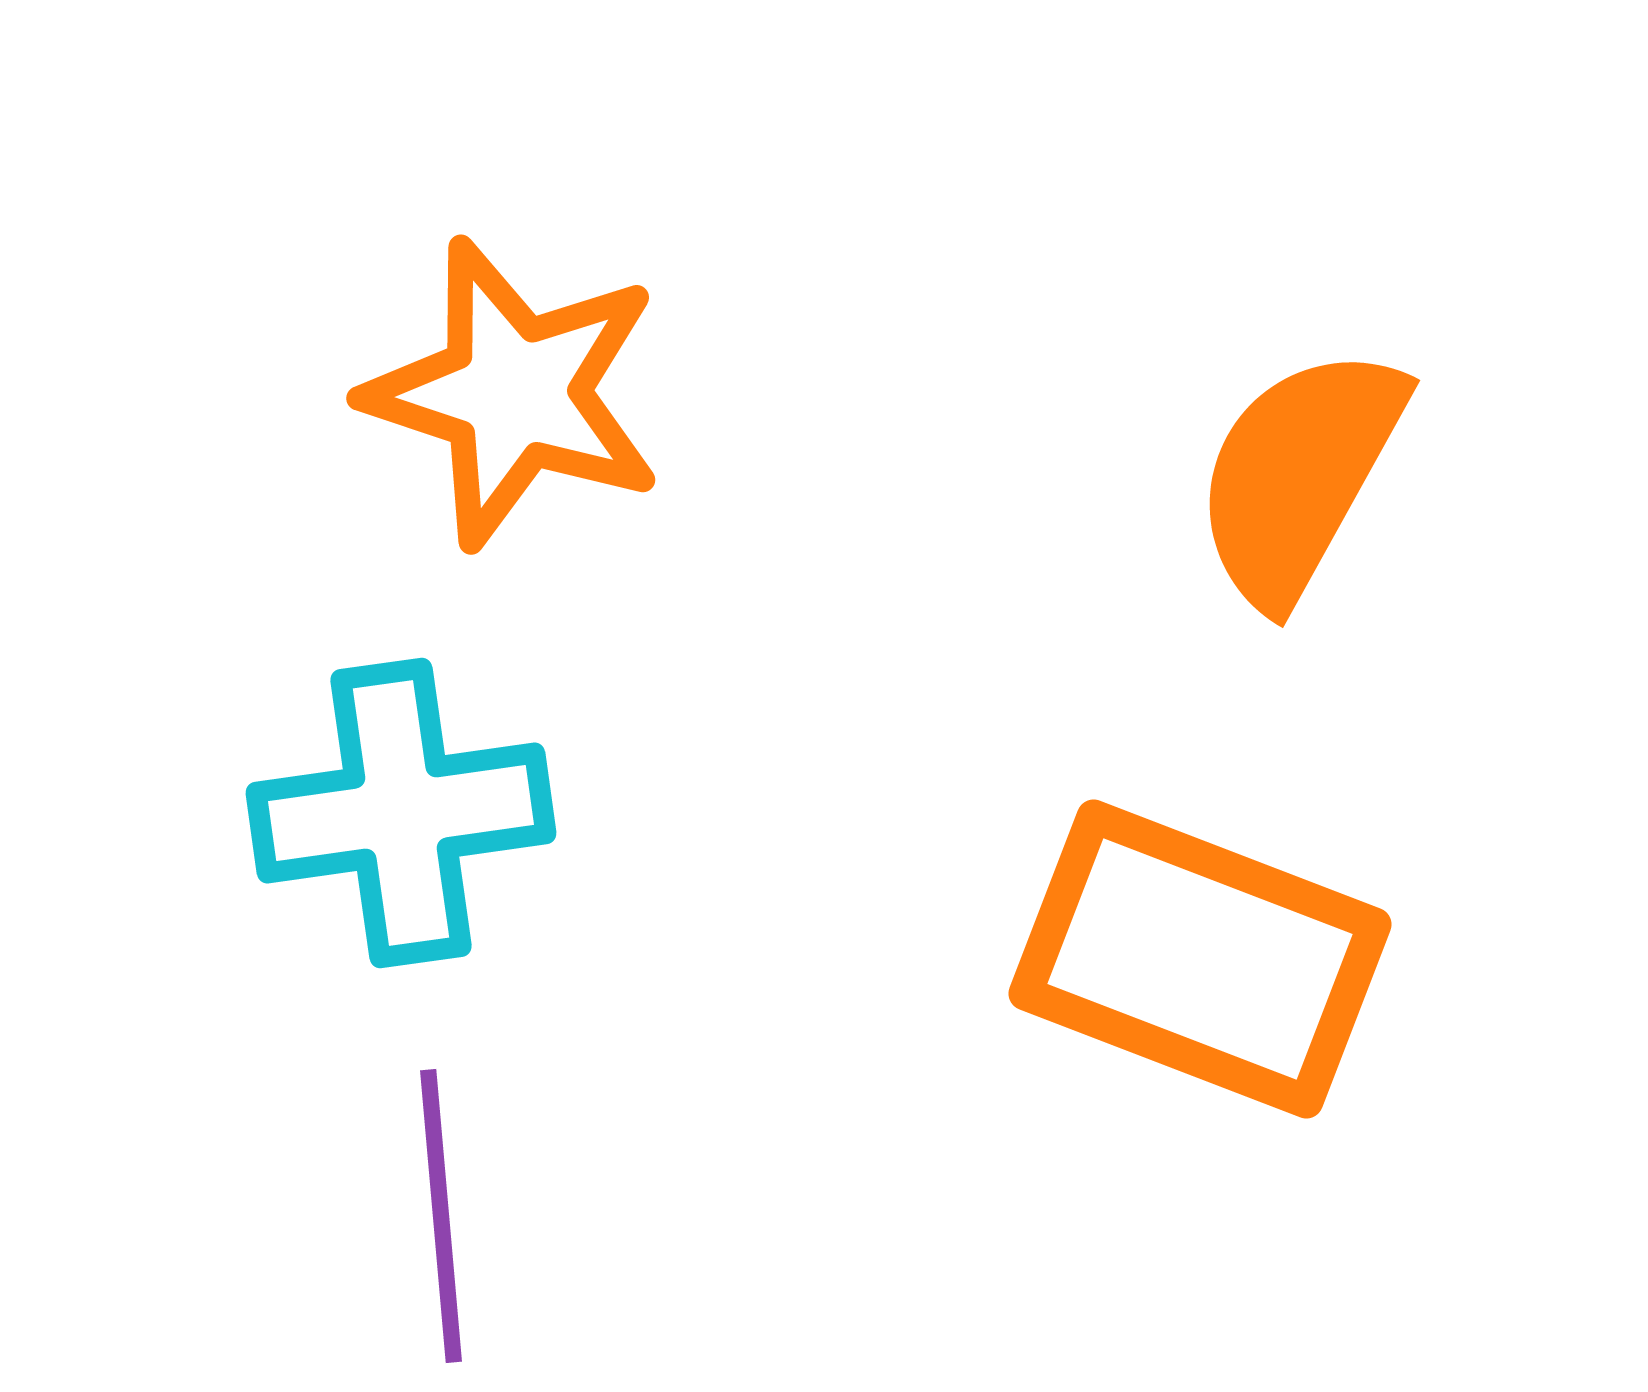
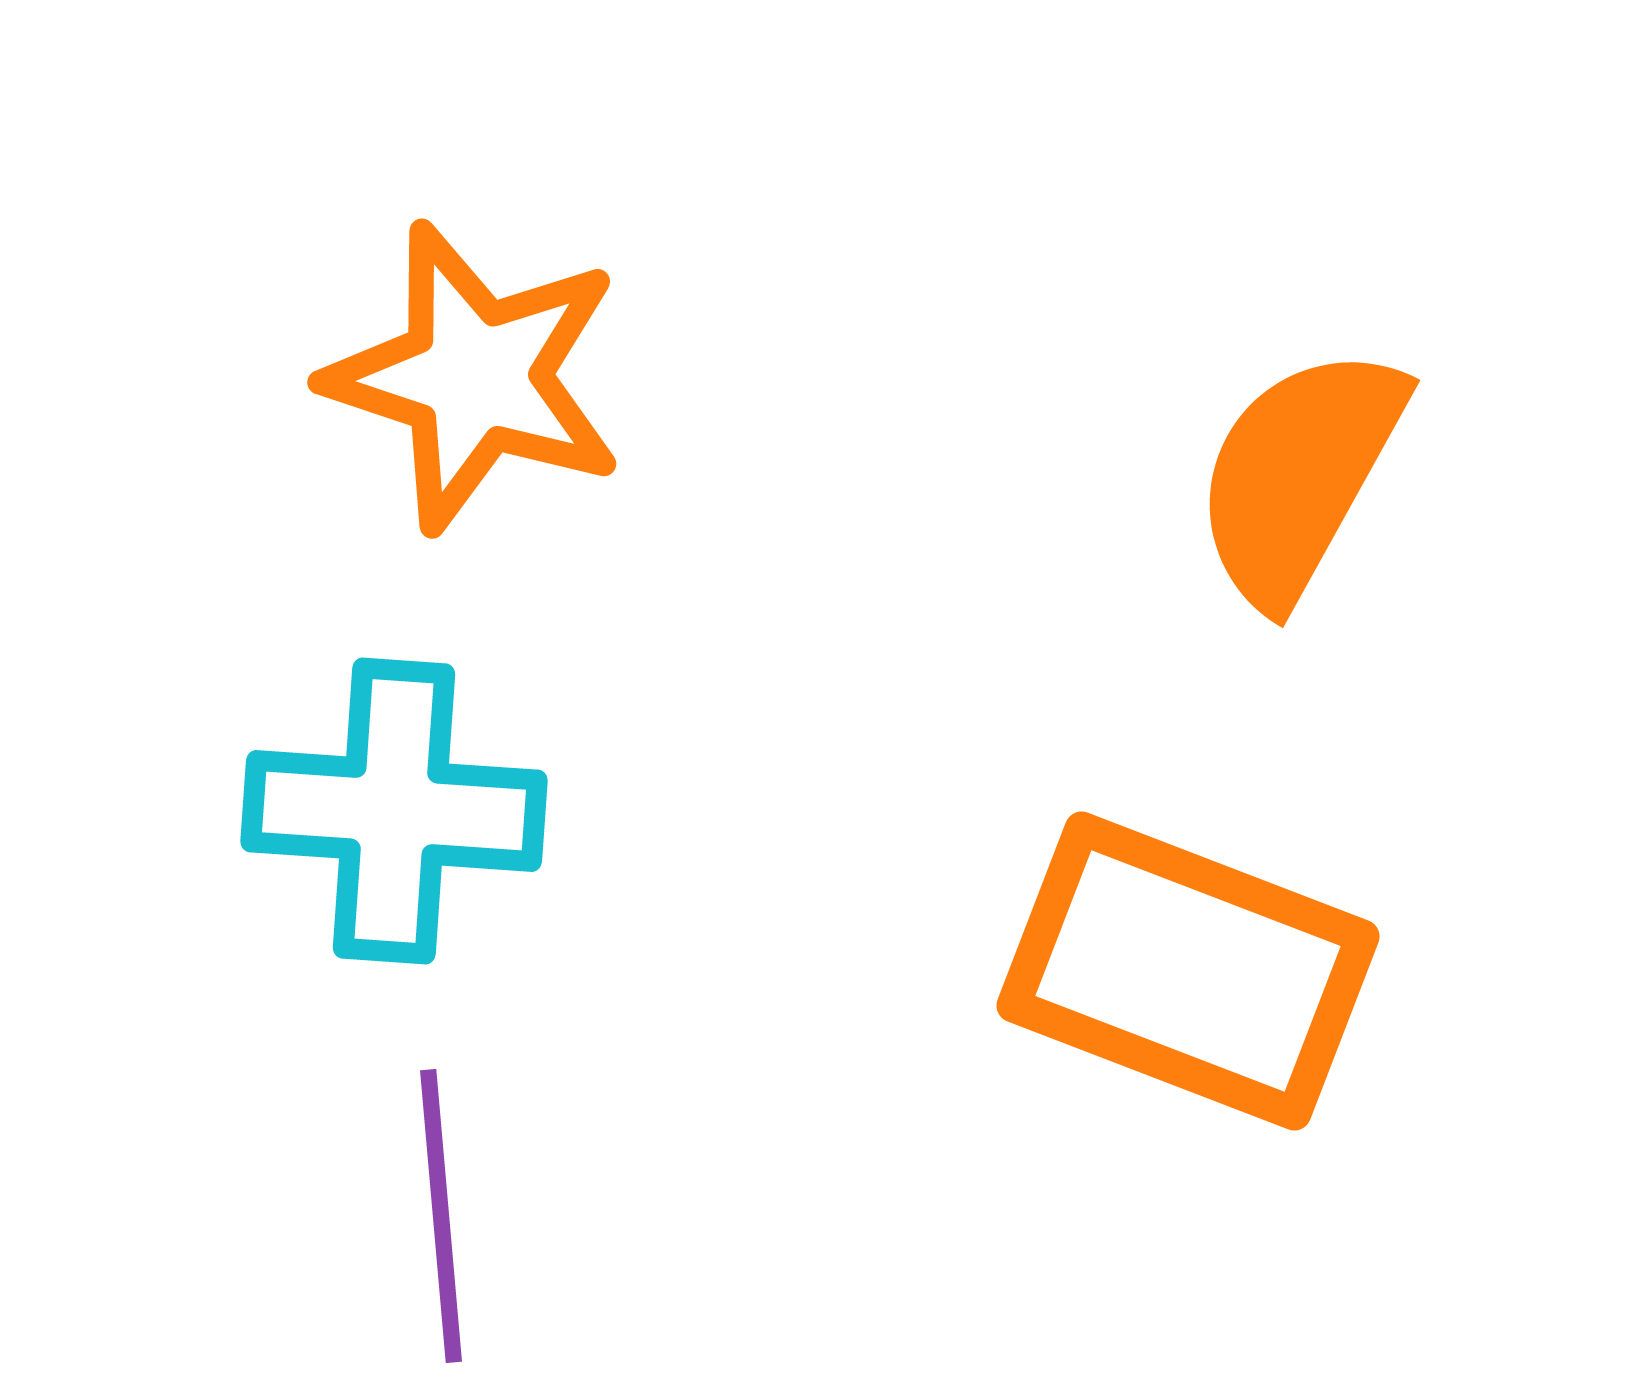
orange star: moved 39 px left, 16 px up
cyan cross: moved 7 px left, 2 px up; rotated 12 degrees clockwise
orange rectangle: moved 12 px left, 12 px down
